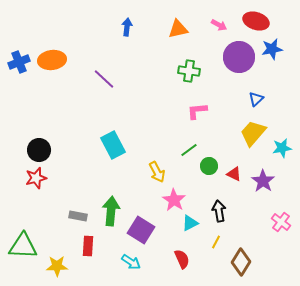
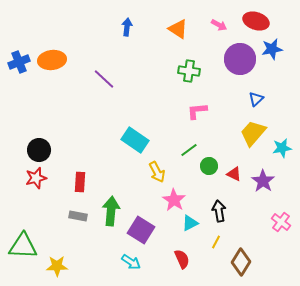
orange triangle: rotated 45 degrees clockwise
purple circle: moved 1 px right, 2 px down
cyan rectangle: moved 22 px right, 5 px up; rotated 28 degrees counterclockwise
red rectangle: moved 8 px left, 64 px up
